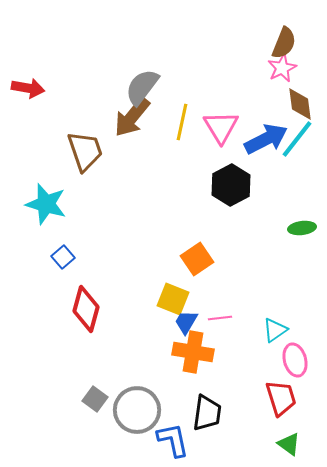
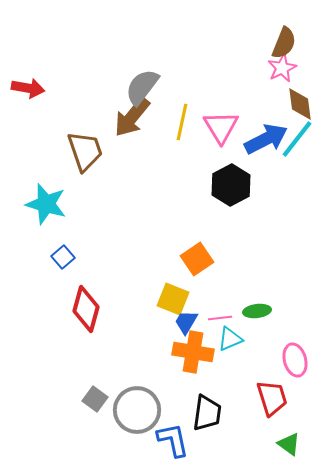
green ellipse: moved 45 px left, 83 px down
cyan triangle: moved 45 px left, 9 px down; rotated 12 degrees clockwise
red trapezoid: moved 9 px left
